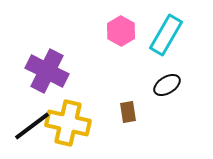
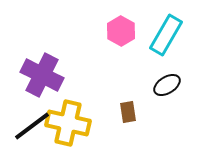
purple cross: moved 5 px left, 4 px down
